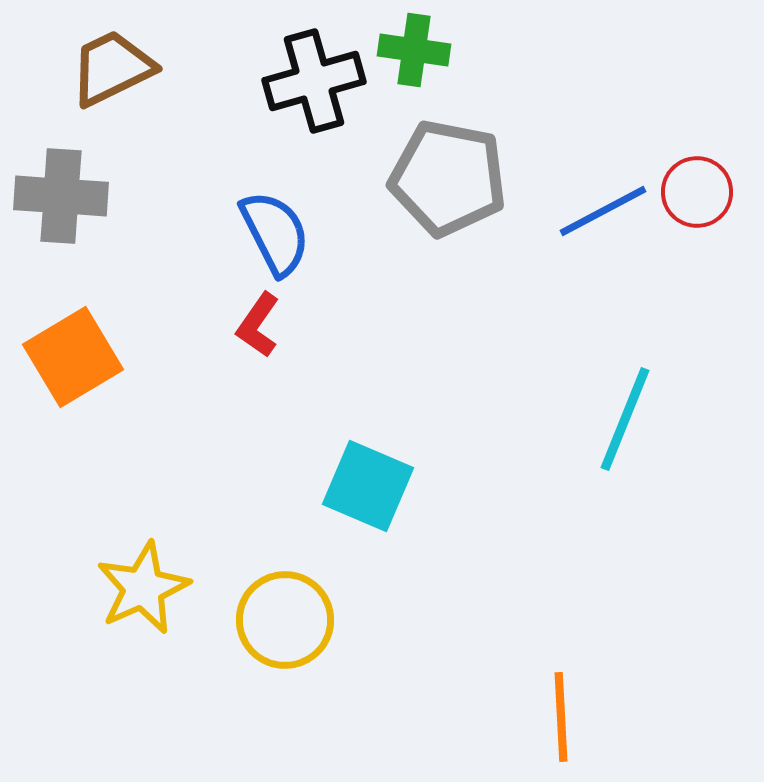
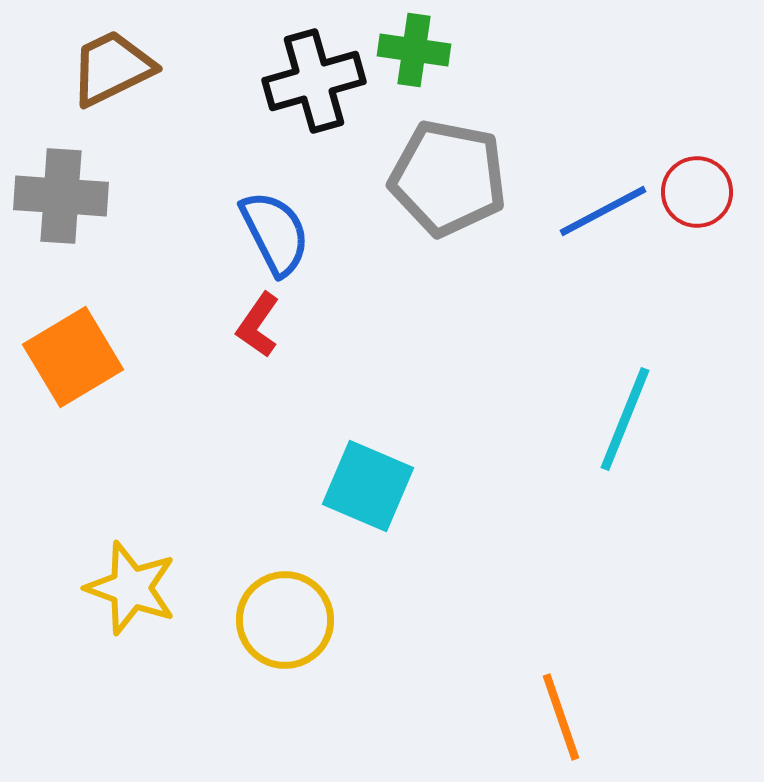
yellow star: moved 12 px left; rotated 28 degrees counterclockwise
orange line: rotated 16 degrees counterclockwise
